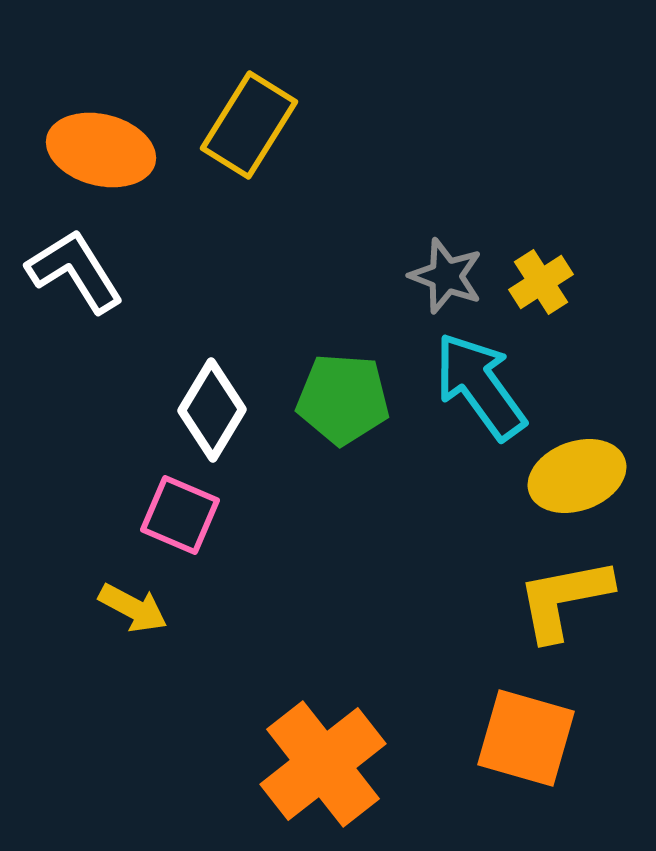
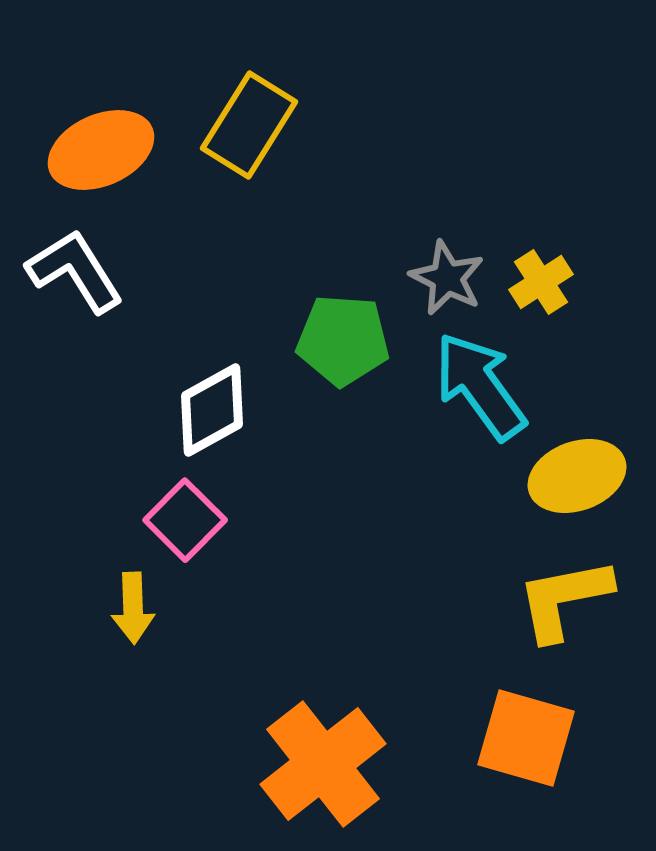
orange ellipse: rotated 38 degrees counterclockwise
gray star: moved 1 px right, 2 px down; rotated 6 degrees clockwise
green pentagon: moved 59 px up
white diamond: rotated 30 degrees clockwise
pink square: moved 5 px right, 5 px down; rotated 22 degrees clockwise
yellow arrow: rotated 60 degrees clockwise
